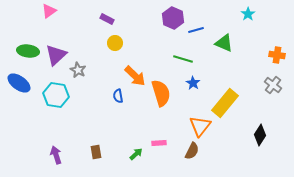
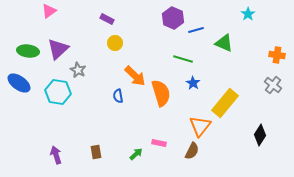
purple triangle: moved 2 px right, 6 px up
cyan hexagon: moved 2 px right, 3 px up
pink rectangle: rotated 16 degrees clockwise
